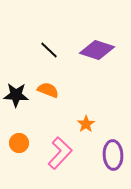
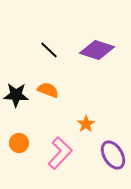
purple ellipse: rotated 28 degrees counterclockwise
